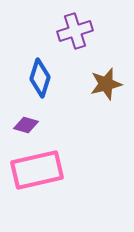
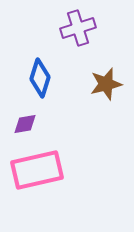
purple cross: moved 3 px right, 3 px up
purple diamond: moved 1 px left, 1 px up; rotated 25 degrees counterclockwise
